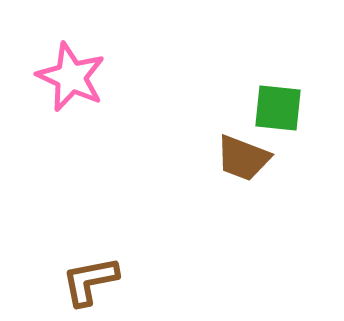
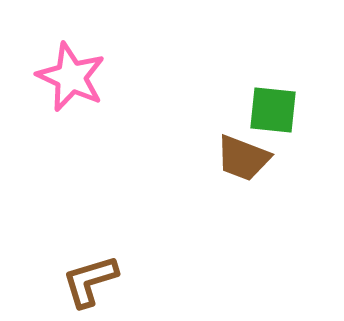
green square: moved 5 px left, 2 px down
brown L-shape: rotated 6 degrees counterclockwise
